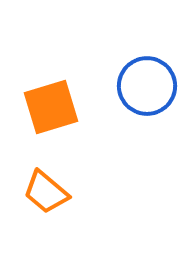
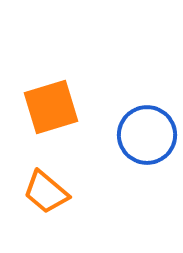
blue circle: moved 49 px down
